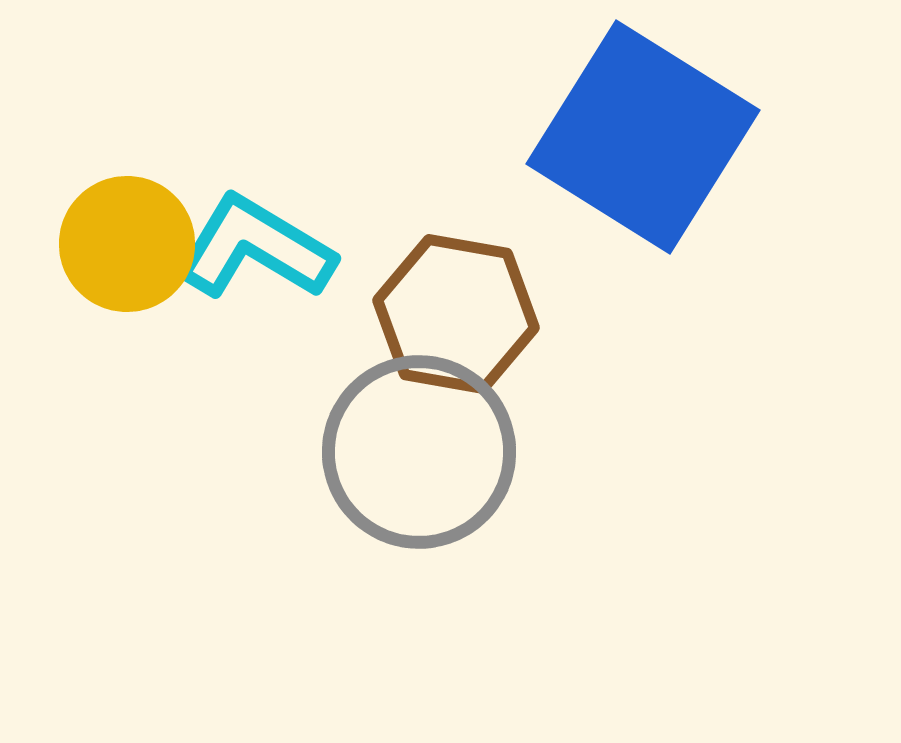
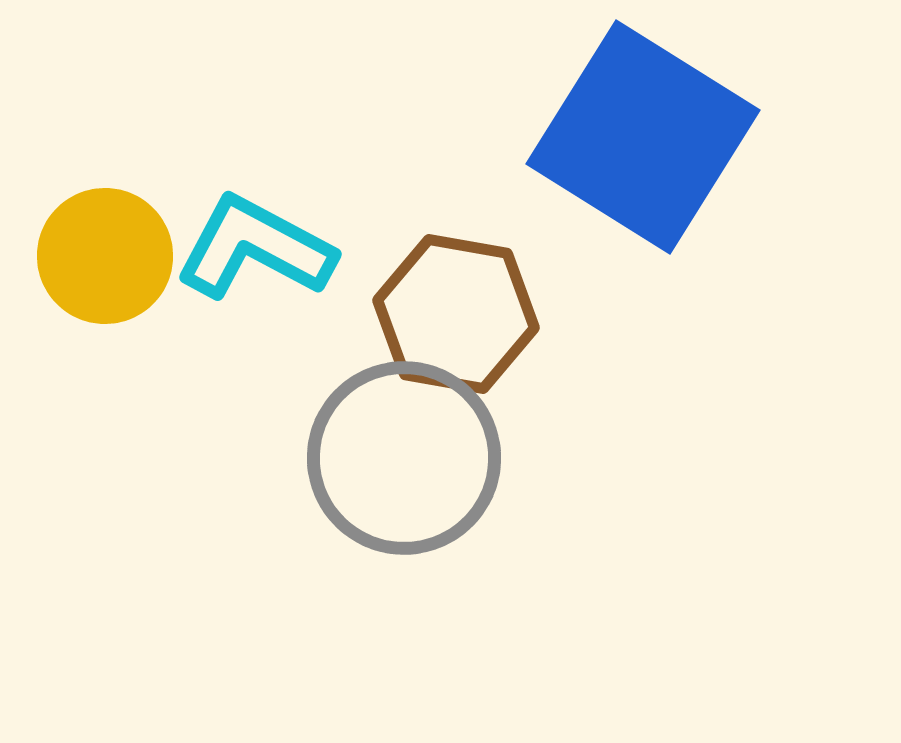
yellow circle: moved 22 px left, 12 px down
cyan L-shape: rotated 3 degrees counterclockwise
gray circle: moved 15 px left, 6 px down
